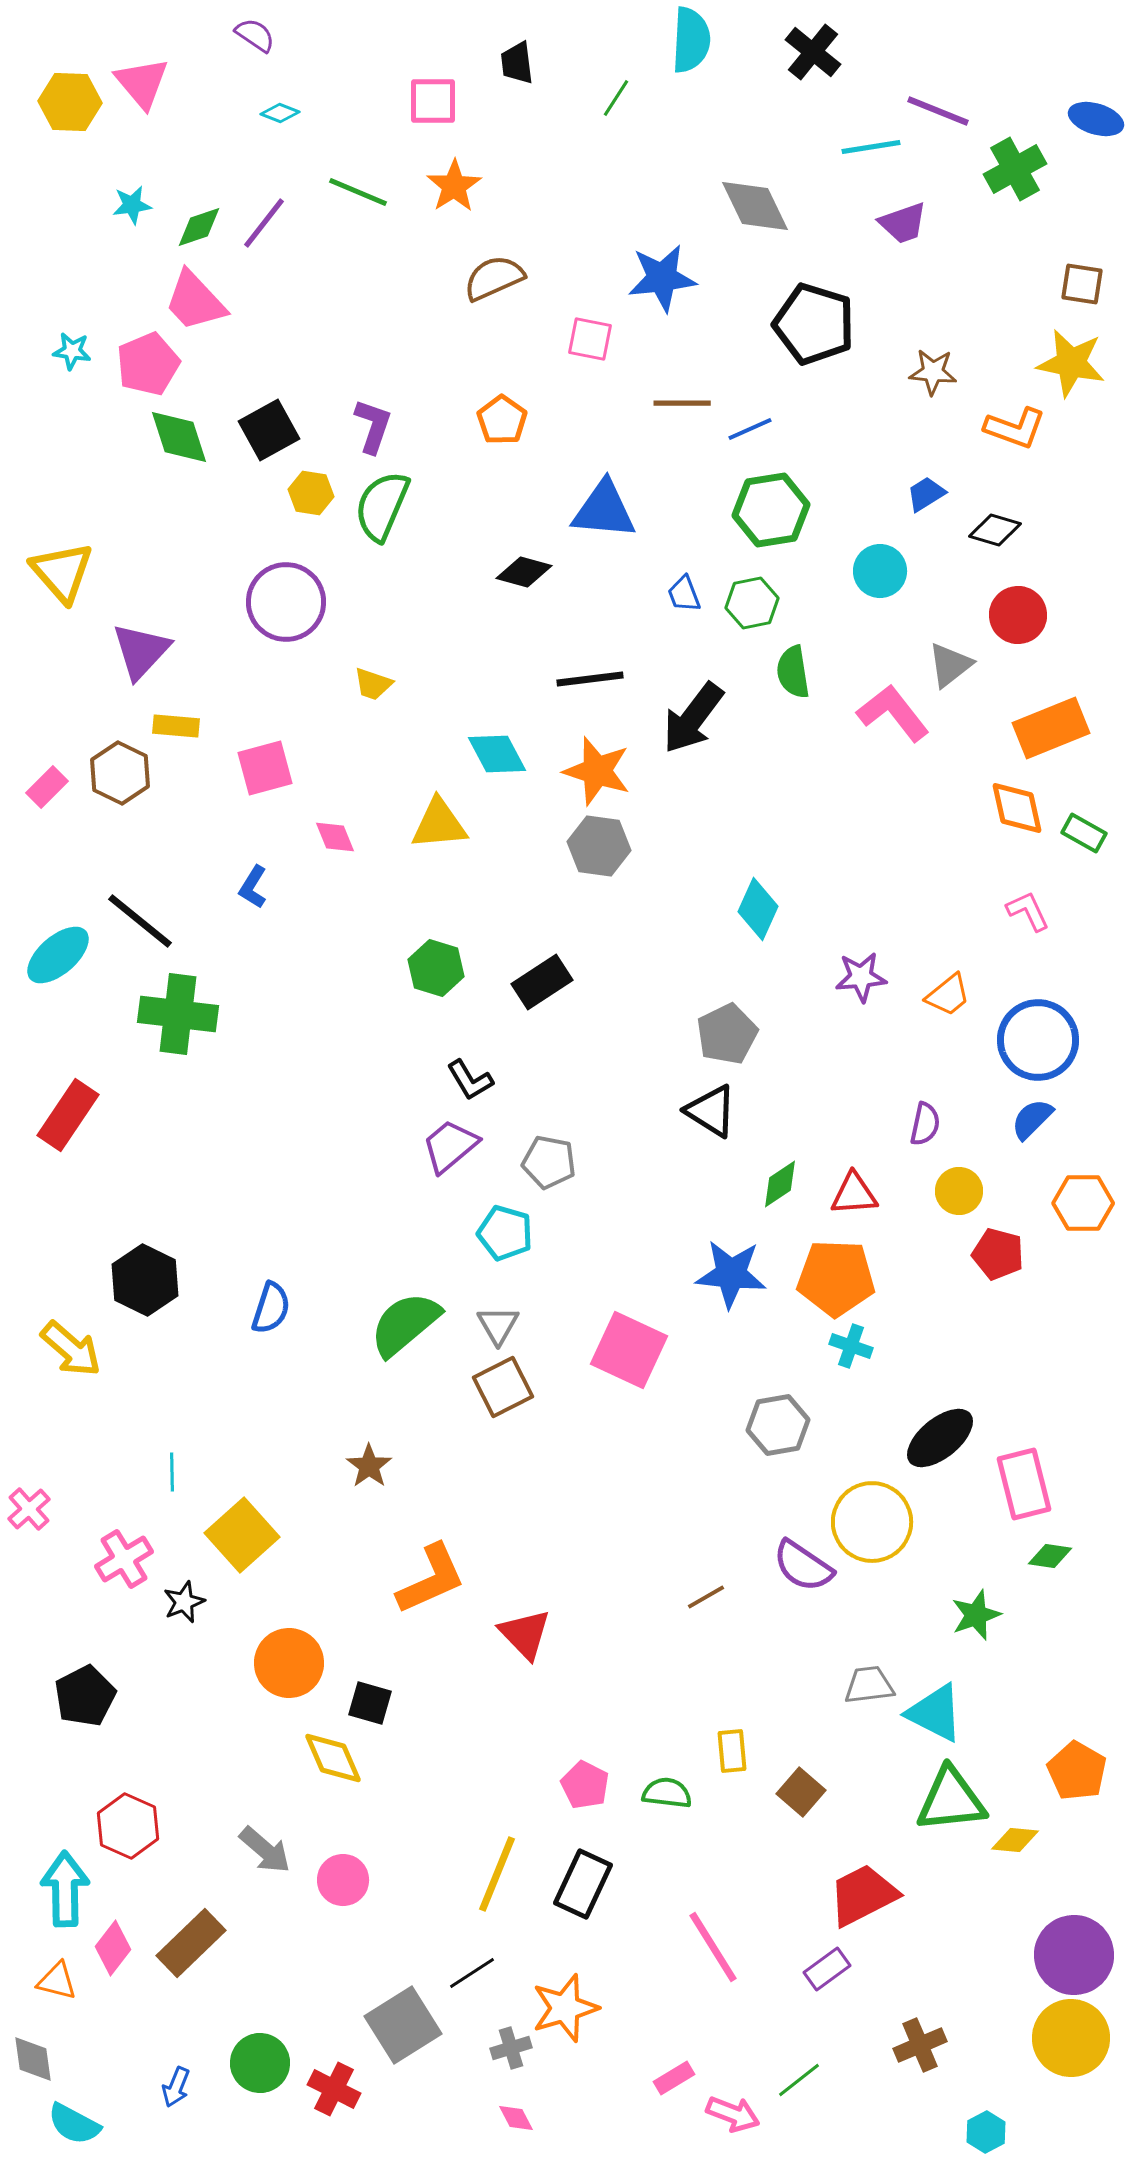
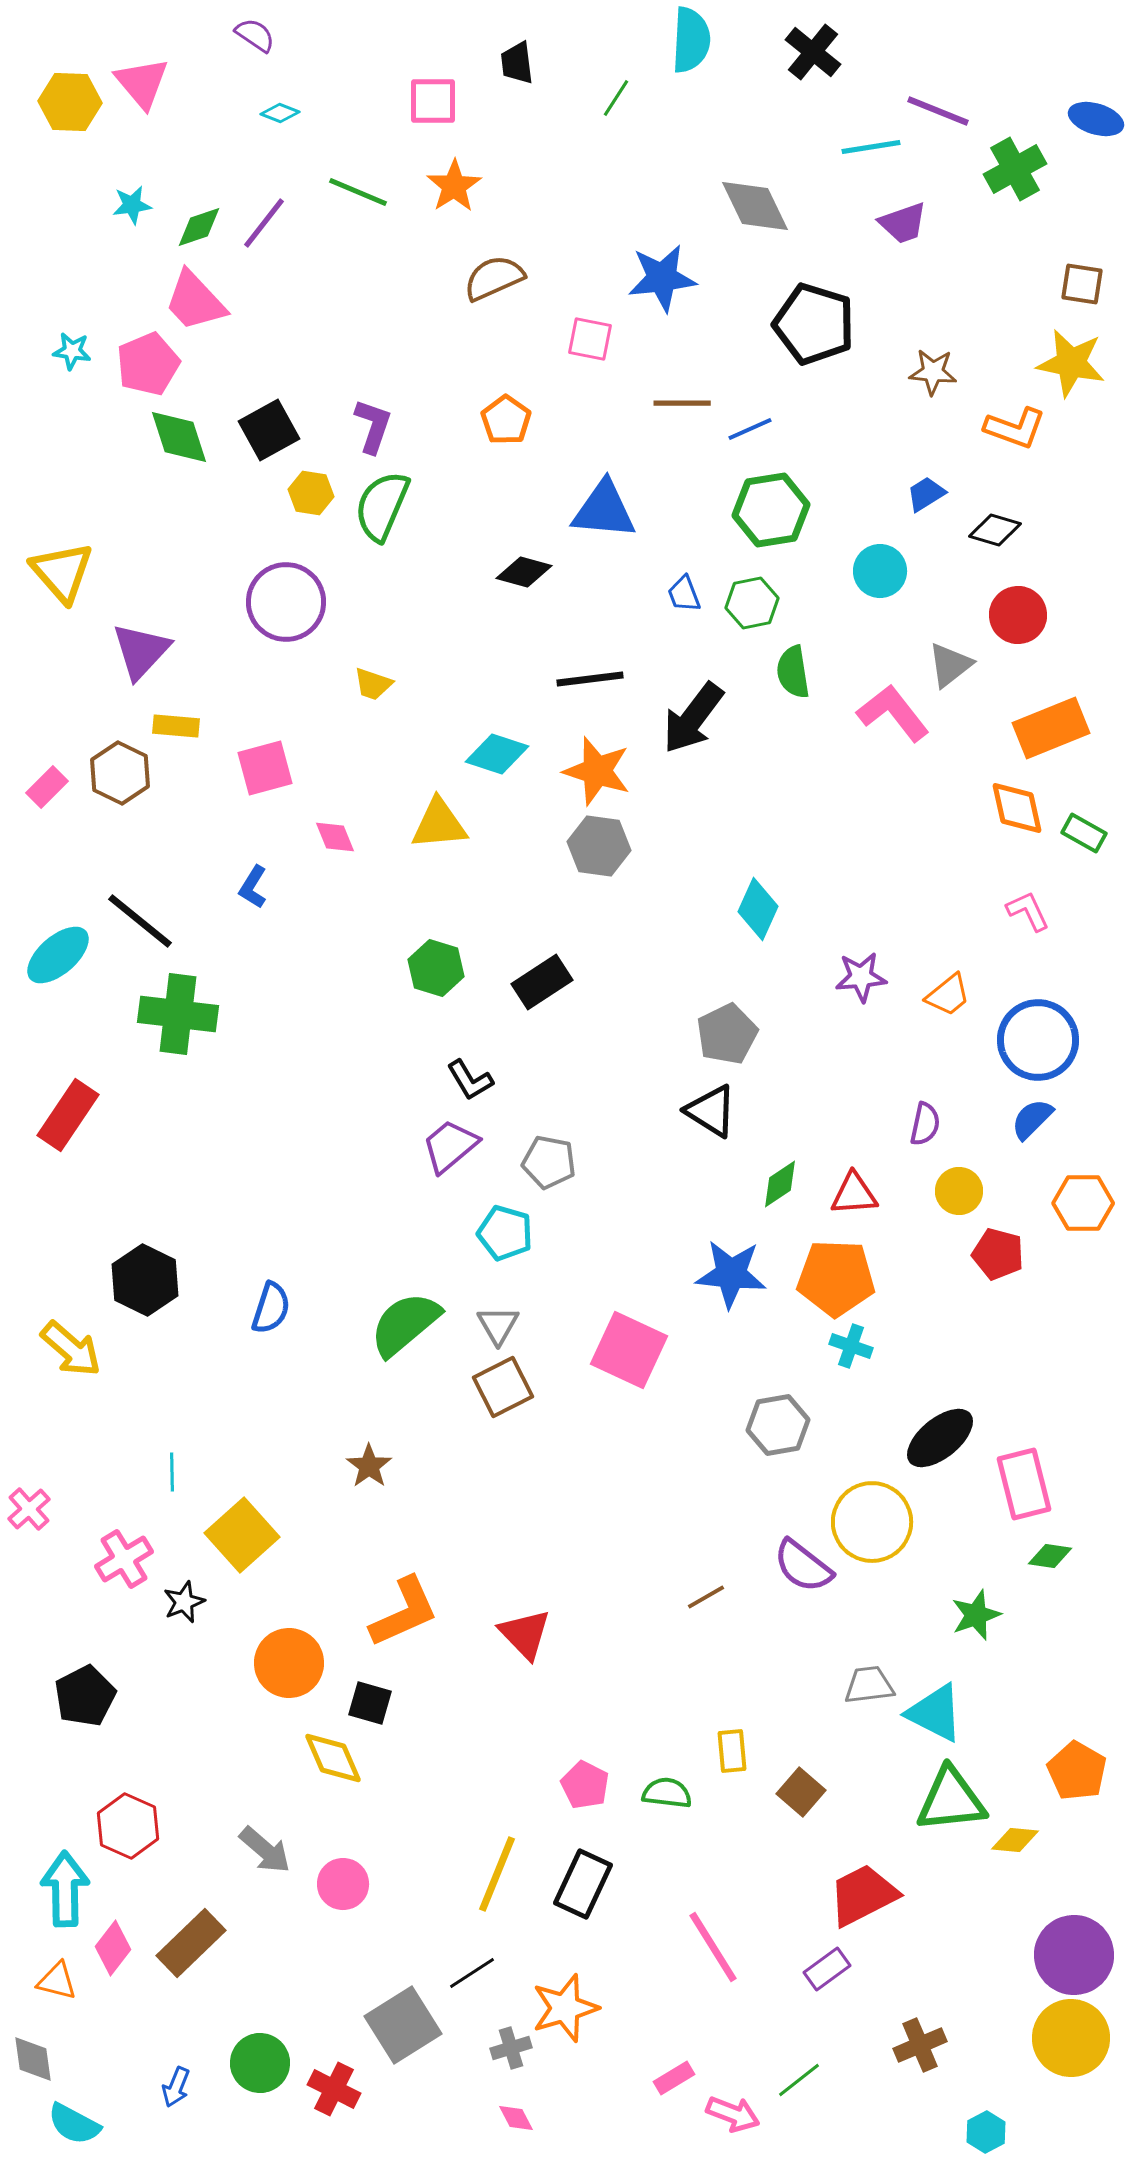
orange pentagon at (502, 420): moved 4 px right
cyan diamond at (497, 754): rotated 44 degrees counterclockwise
purple semicircle at (803, 1566): rotated 4 degrees clockwise
orange L-shape at (431, 1579): moved 27 px left, 33 px down
pink circle at (343, 1880): moved 4 px down
